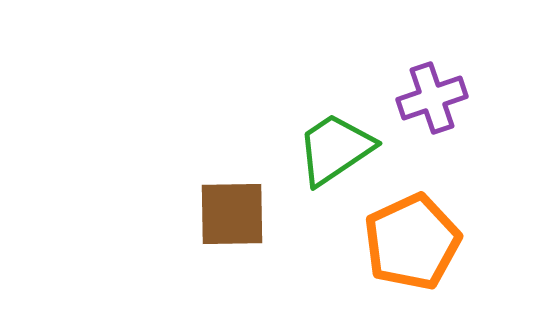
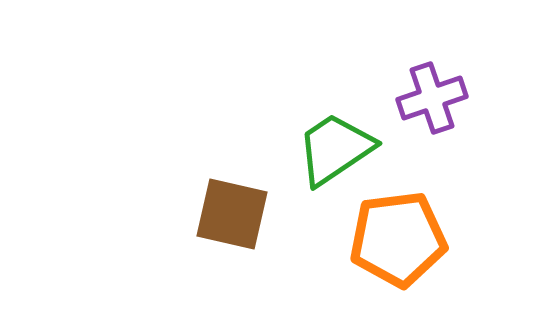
brown square: rotated 14 degrees clockwise
orange pentagon: moved 14 px left, 3 px up; rotated 18 degrees clockwise
